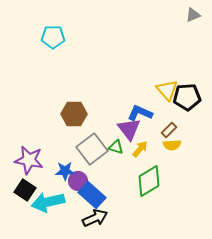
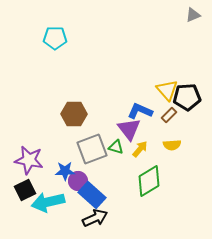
cyan pentagon: moved 2 px right, 1 px down
blue L-shape: moved 2 px up
brown rectangle: moved 15 px up
gray square: rotated 16 degrees clockwise
black square: rotated 30 degrees clockwise
